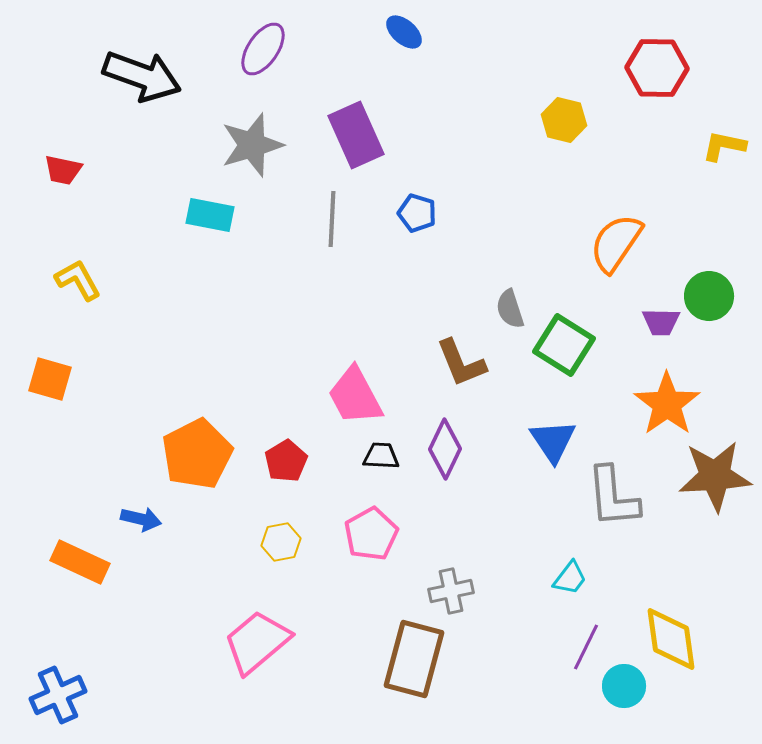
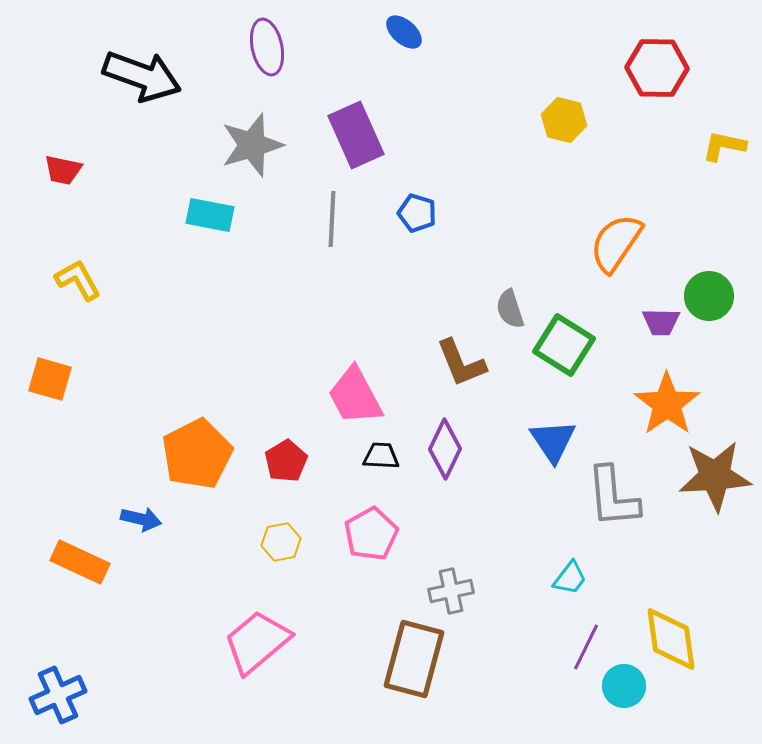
purple ellipse at (263, 49): moved 4 px right, 2 px up; rotated 46 degrees counterclockwise
